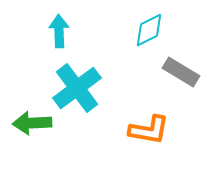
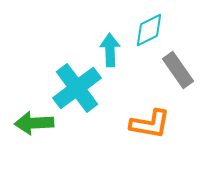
cyan arrow: moved 51 px right, 19 px down
gray rectangle: moved 3 px left, 2 px up; rotated 24 degrees clockwise
green arrow: moved 2 px right
orange L-shape: moved 1 px right, 6 px up
